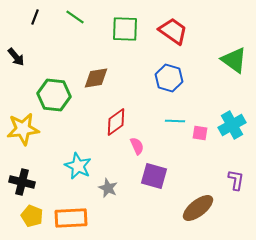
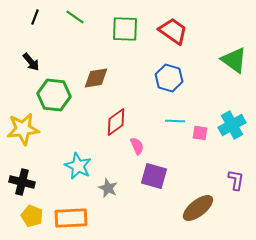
black arrow: moved 15 px right, 5 px down
